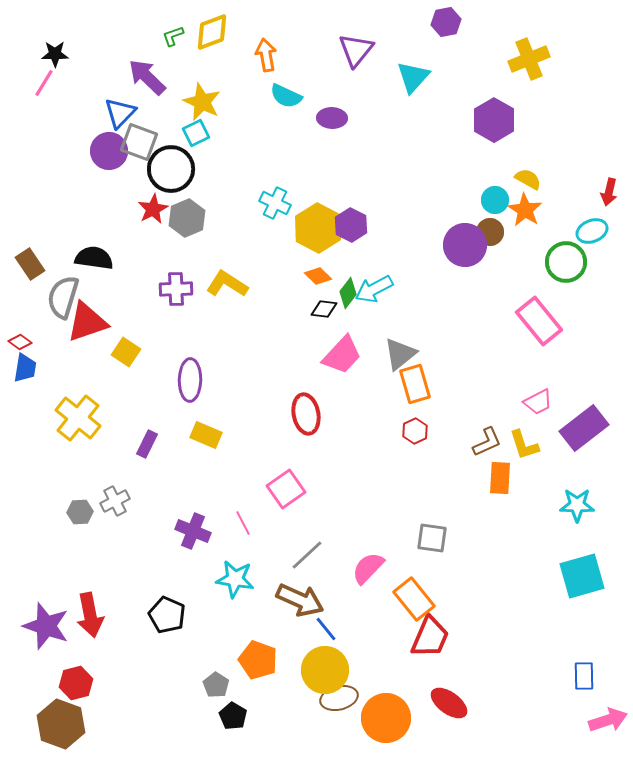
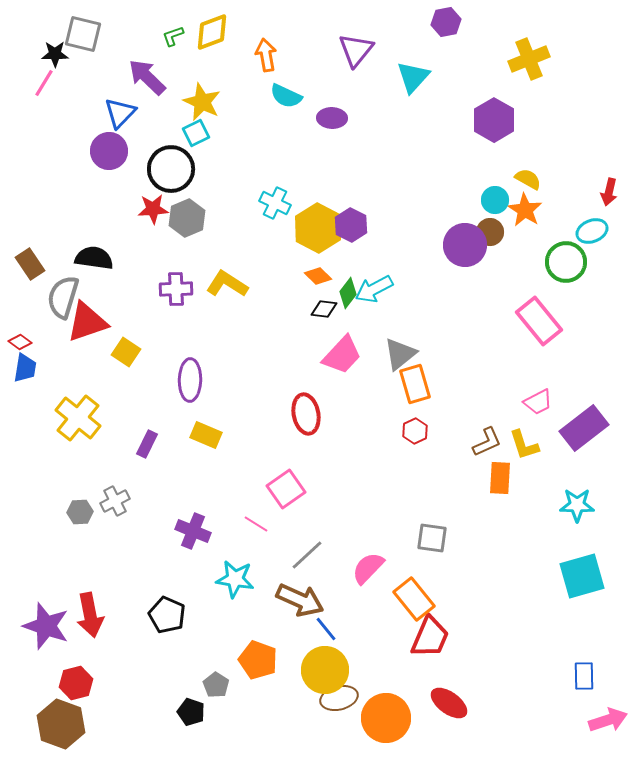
gray square at (139, 142): moved 56 px left, 108 px up; rotated 6 degrees counterclockwise
red star at (153, 209): rotated 24 degrees clockwise
pink line at (243, 523): moved 13 px right, 1 px down; rotated 30 degrees counterclockwise
black pentagon at (233, 716): moved 42 px left, 4 px up; rotated 12 degrees counterclockwise
